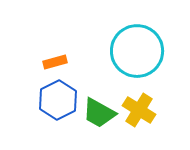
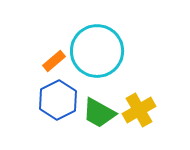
cyan circle: moved 40 px left
orange rectangle: moved 1 px left, 1 px up; rotated 25 degrees counterclockwise
yellow cross: rotated 28 degrees clockwise
